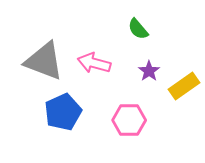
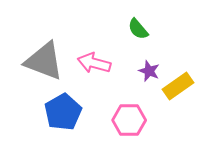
purple star: rotated 15 degrees counterclockwise
yellow rectangle: moved 6 px left
blue pentagon: rotated 6 degrees counterclockwise
